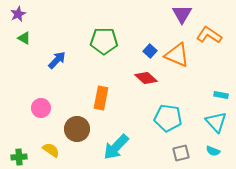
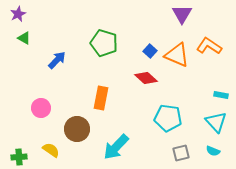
orange L-shape: moved 11 px down
green pentagon: moved 2 px down; rotated 16 degrees clockwise
